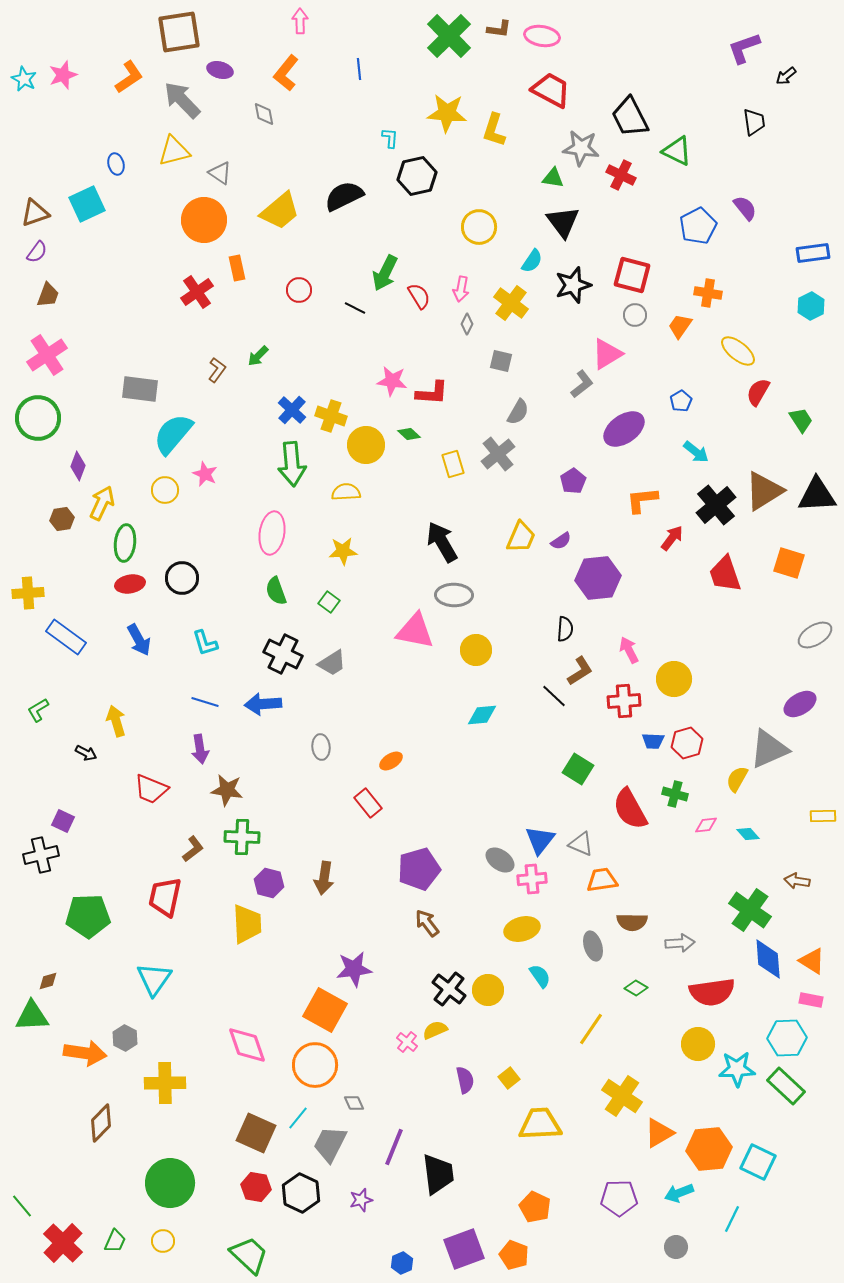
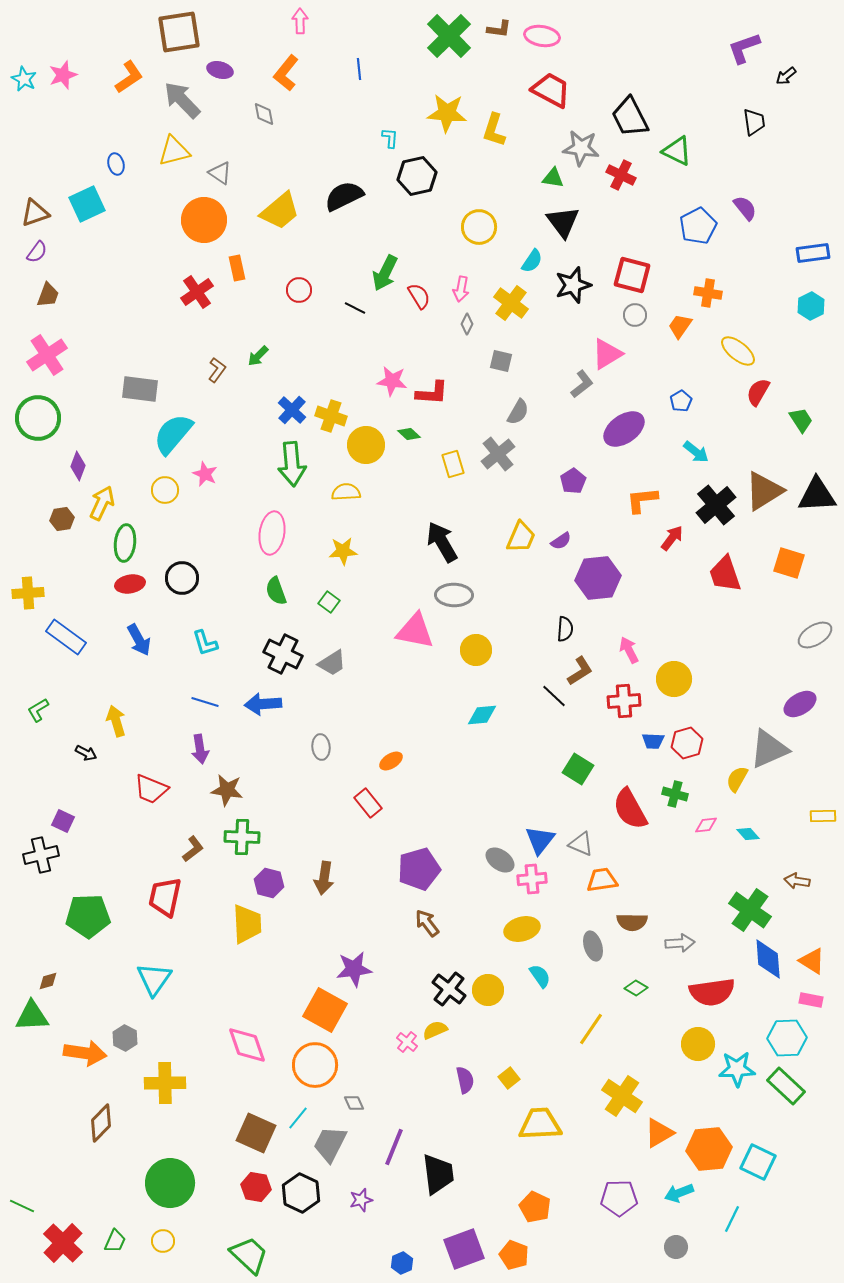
green line at (22, 1206): rotated 25 degrees counterclockwise
